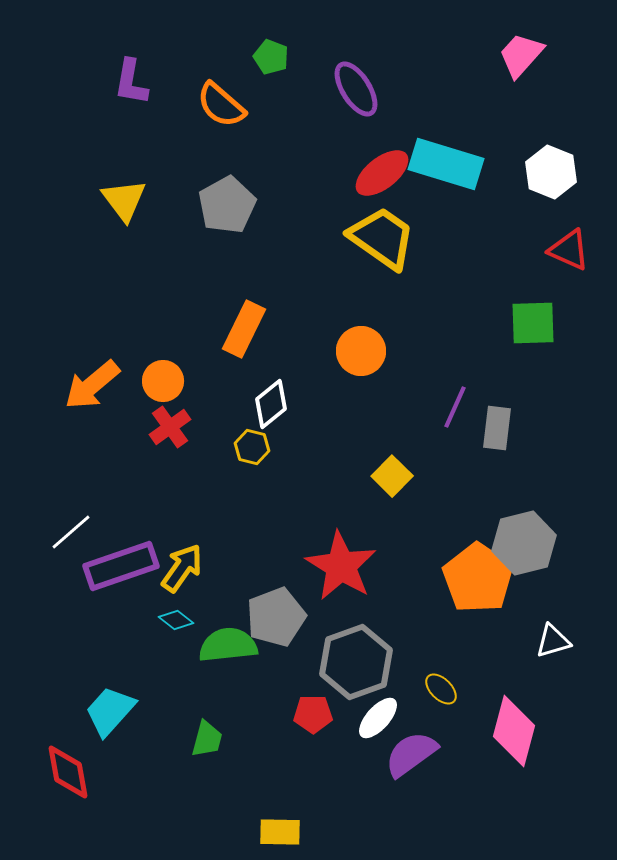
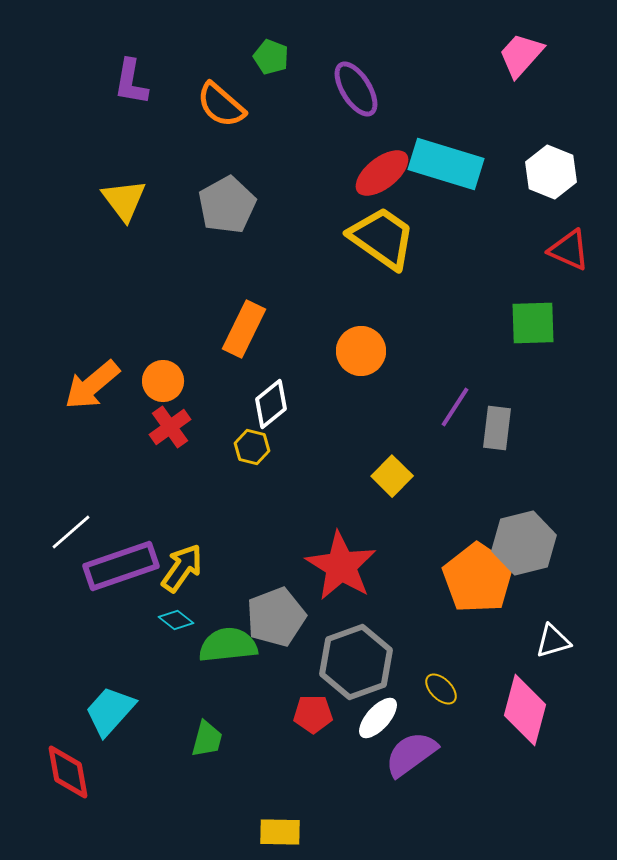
purple line at (455, 407): rotated 9 degrees clockwise
pink diamond at (514, 731): moved 11 px right, 21 px up
